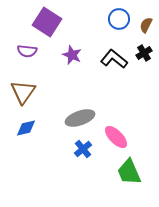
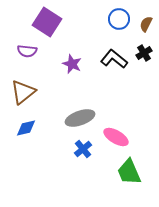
brown semicircle: moved 1 px up
purple star: moved 9 px down
brown triangle: rotated 16 degrees clockwise
pink ellipse: rotated 15 degrees counterclockwise
